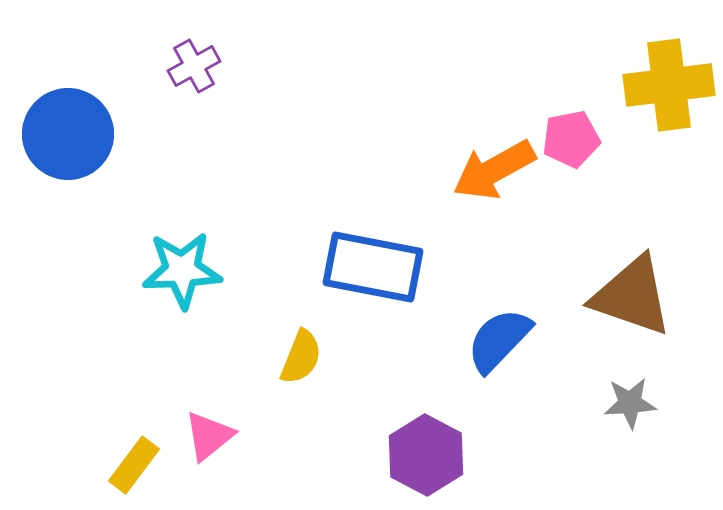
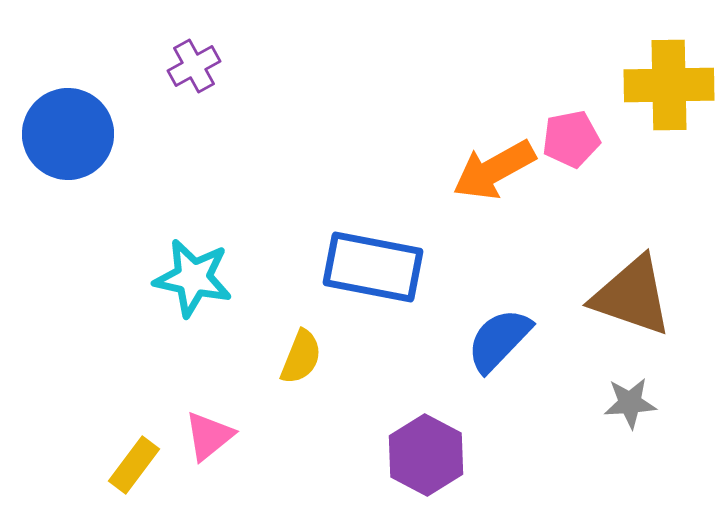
yellow cross: rotated 6 degrees clockwise
cyan star: moved 11 px right, 8 px down; rotated 14 degrees clockwise
